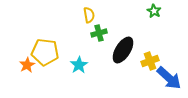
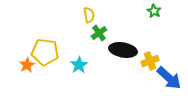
green cross: rotated 21 degrees counterclockwise
black ellipse: rotated 68 degrees clockwise
